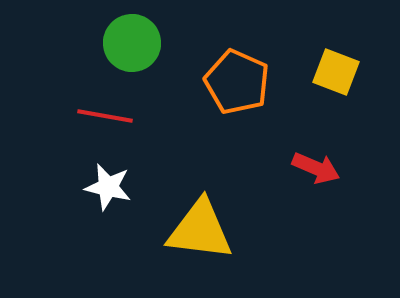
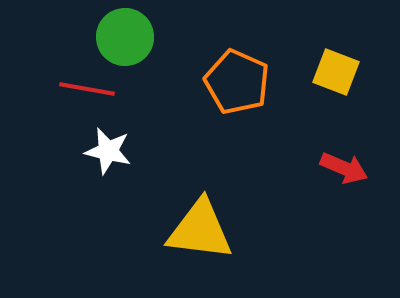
green circle: moved 7 px left, 6 px up
red line: moved 18 px left, 27 px up
red arrow: moved 28 px right
white star: moved 36 px up
